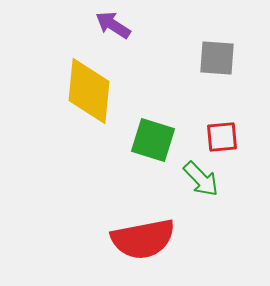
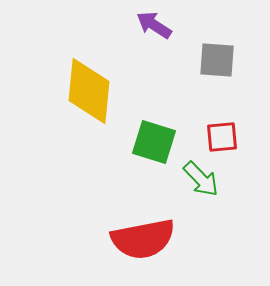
purple arrow: moved 41 px right
gray square: moved 2 px down
green square: moved 1 px right, 2 px down
